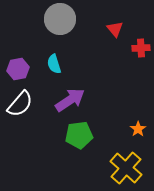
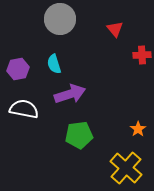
red cross: moved 1 px right, 7 px down
purple arrow: moved 6 px up; rotated 16 degrees clockwise
white semicircle: moved 4 px right, 5 px down; rotated 120 degrees counterclockwise
